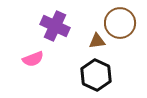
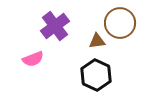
purple cross: rotated 28 degrees clockwise
